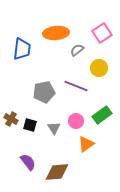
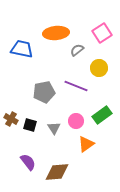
blue trapezoid: rotated 85 degrees counterclockwise
